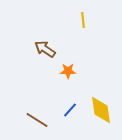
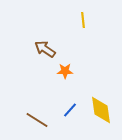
orange star: moved 3 px left
